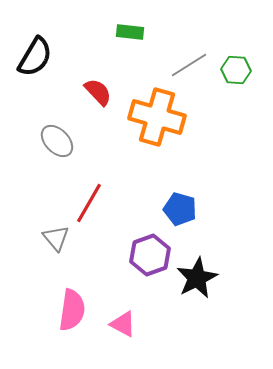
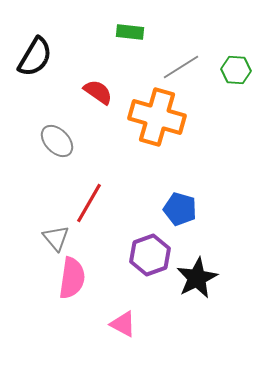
gray line: moved 8 px left, 2 px down
red semicircle: rotated 12 degrees counterclockwise
pink semicircle: moved 32 px up
